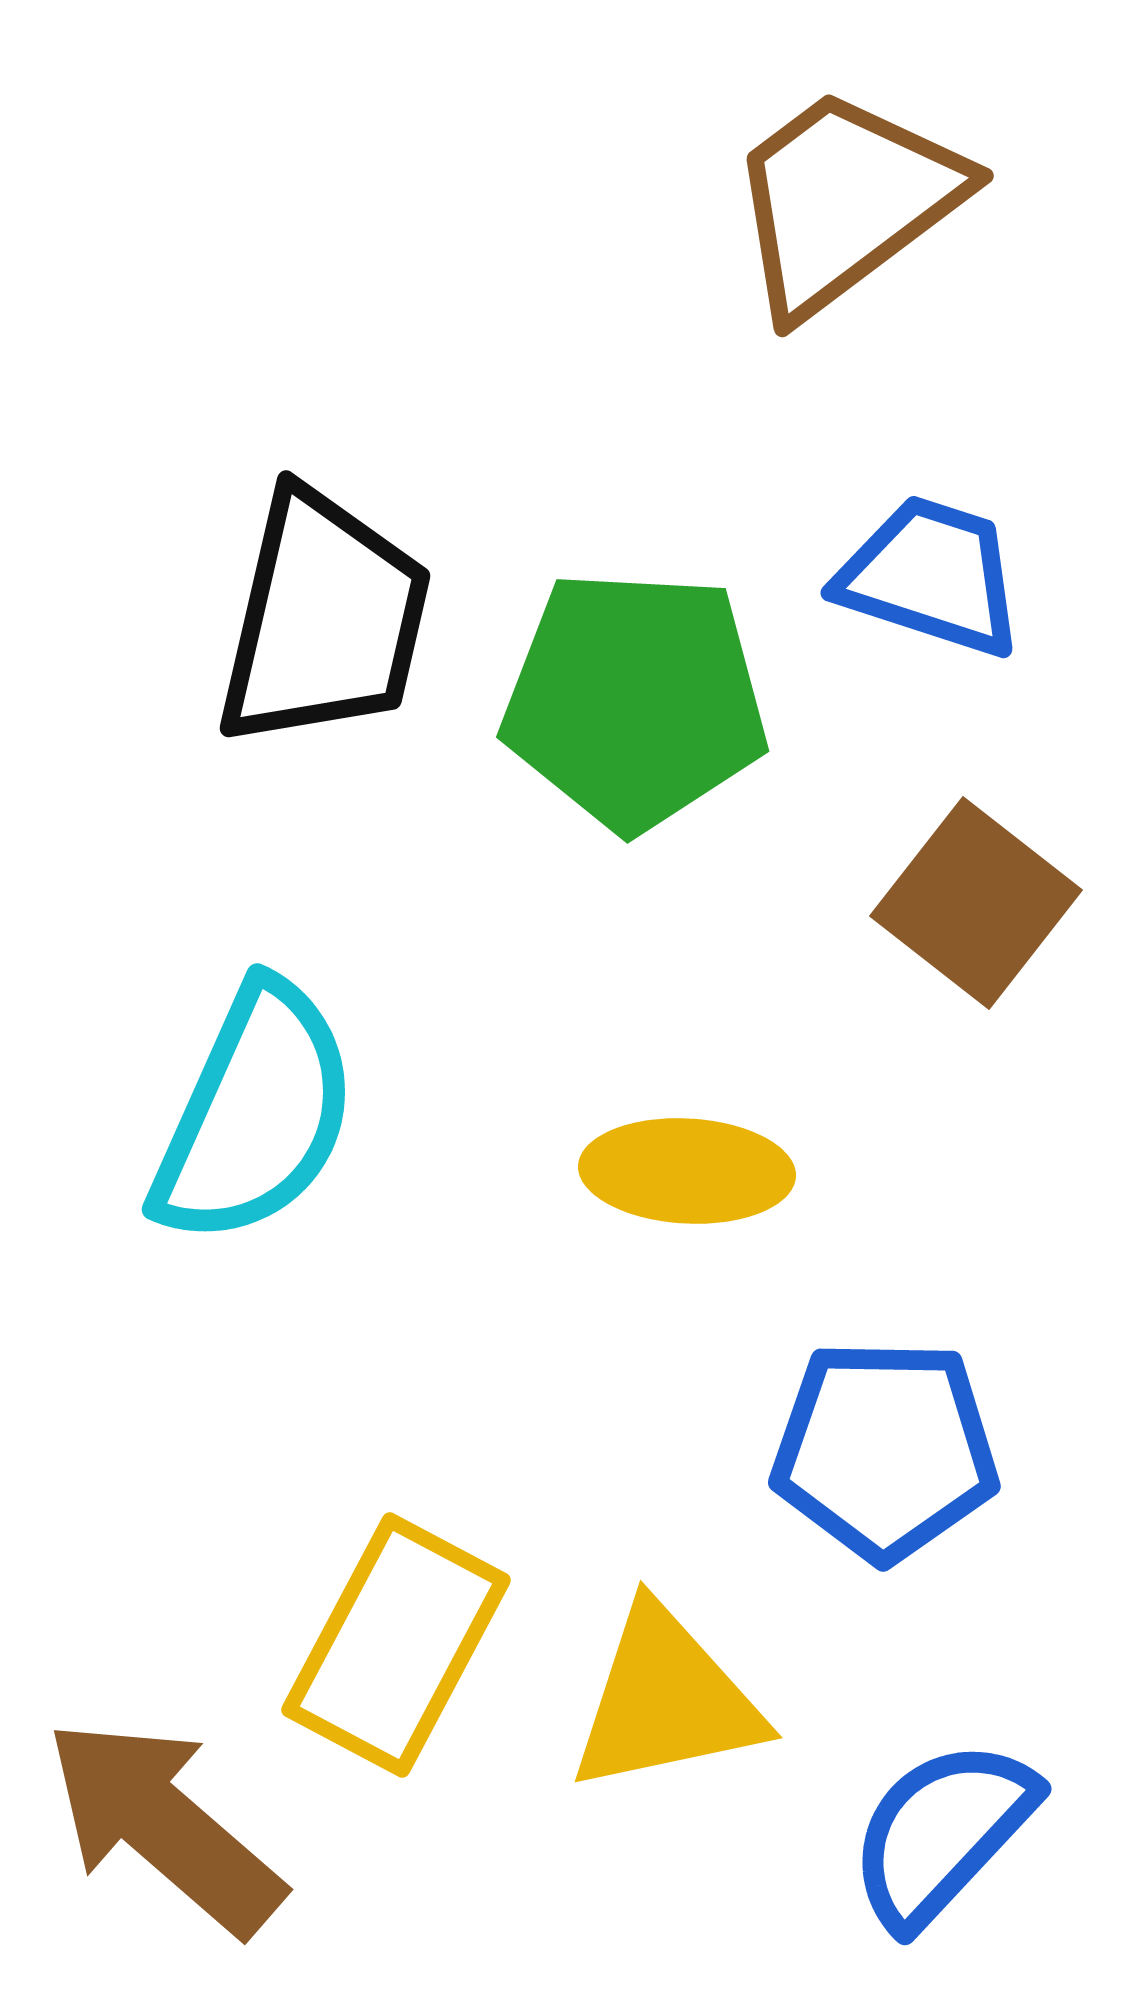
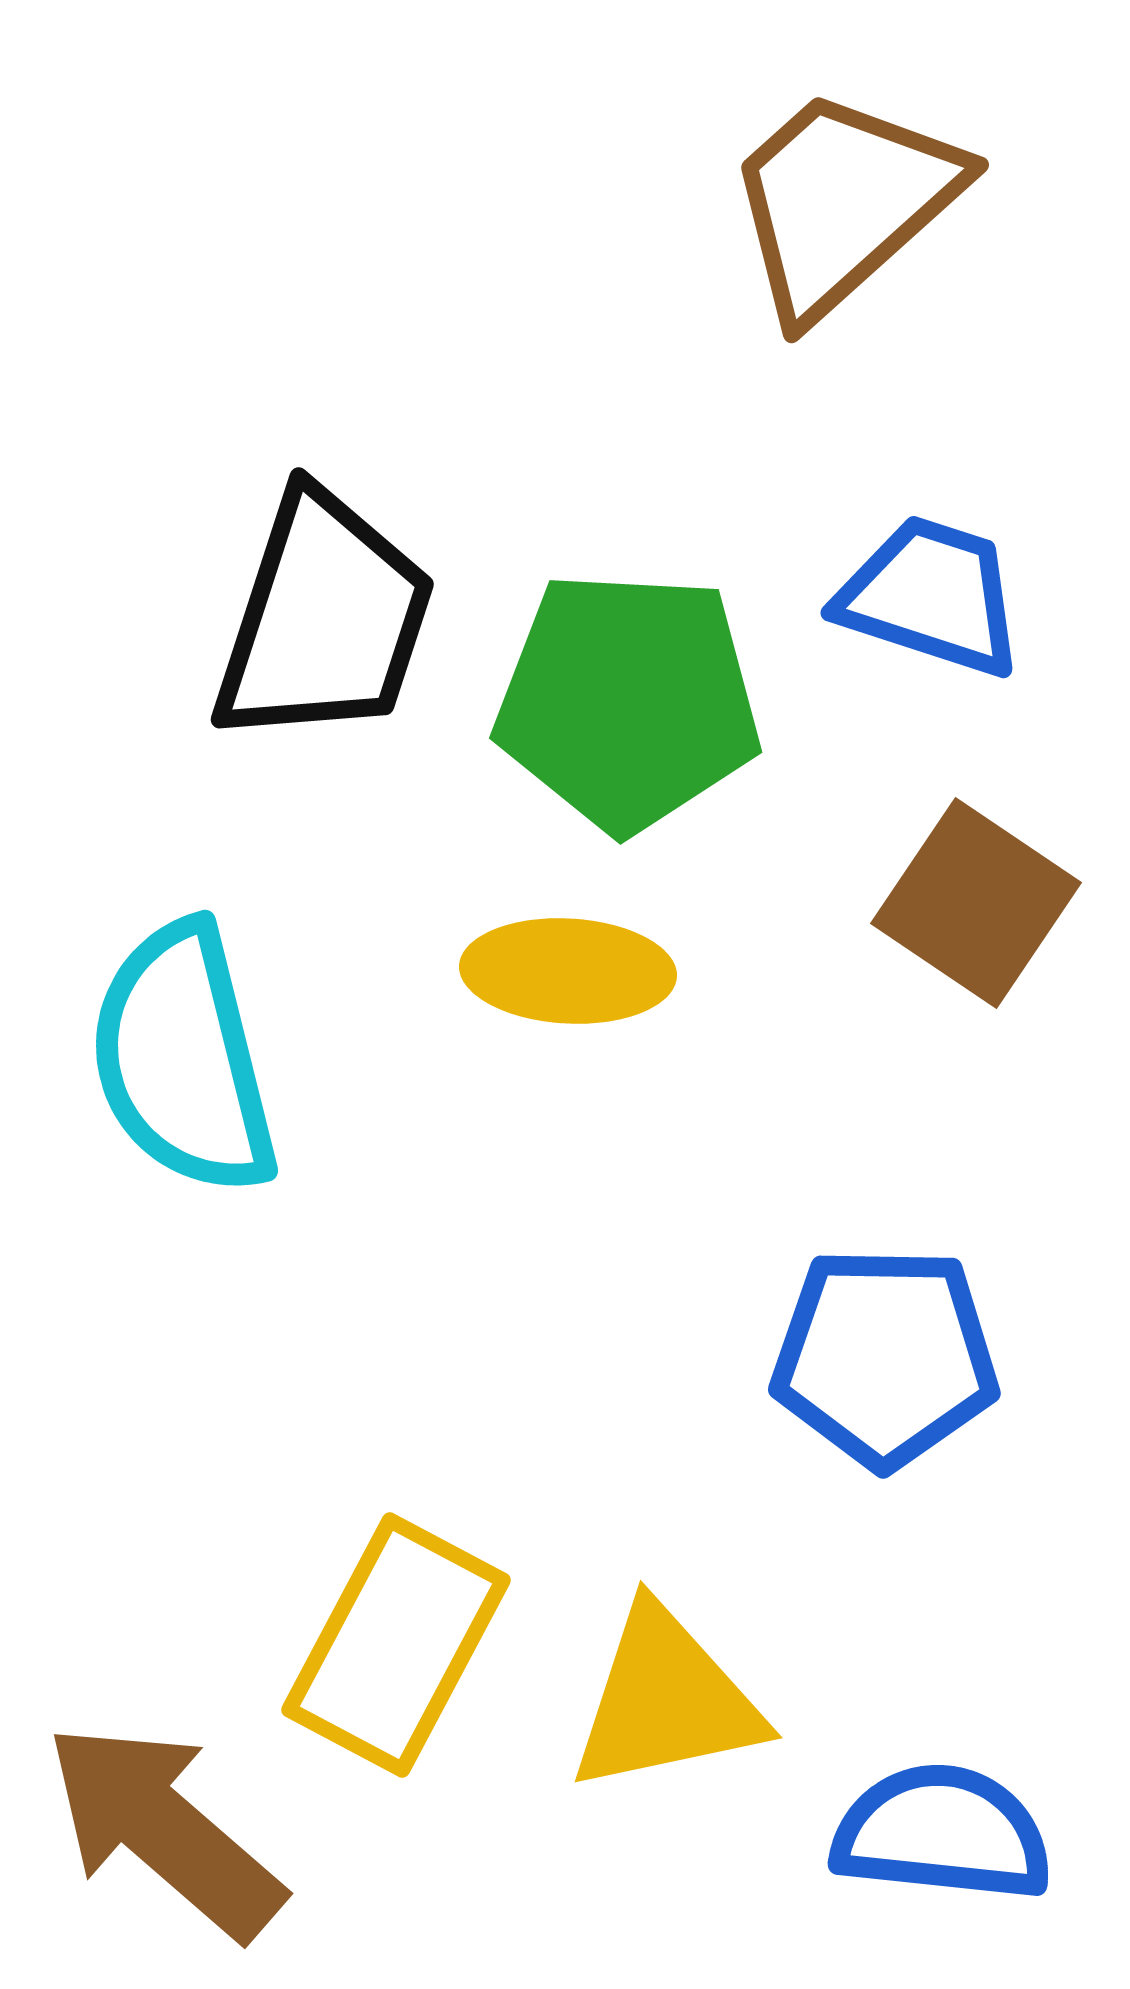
brown trapezoid: moved 2 px left, 1 px down; rotated 5 degrees counterclockwise
blue trapezoid: moved 20 px down
black trapezoid: rotated 5 degrees clockwise
green pentagon: moved 7 px left, 1 px down
brown square: rotated 4 degrees counterclockwise
cyan semicircle: moved 72 px left, 55 px up; rotated 142 degrees clockwise
yellow ellipse: moved 119 px left, 200 px up
blue pentagon: moved 93 px up
brown arrow: moved 4 px down
blue semicircle: rotated 53 degrees clockwise
